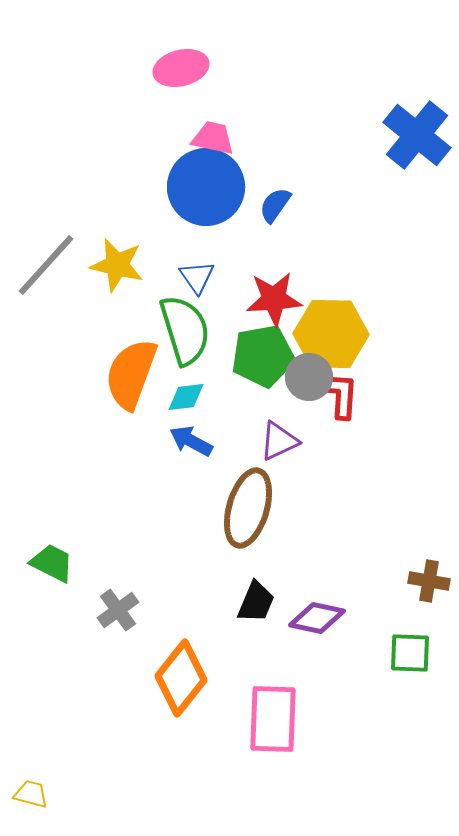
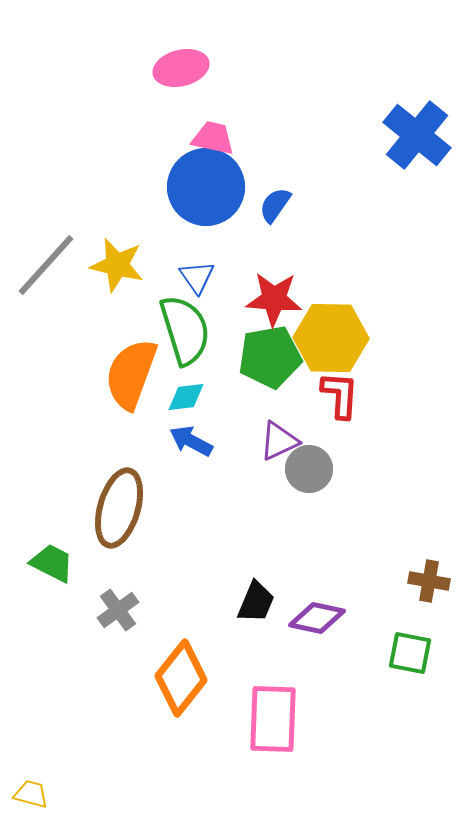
red star: rotated 8 degrees clockwise
yellow hexagon: moved 4 px down
green pentagon: moved 7 px right, 1 px down
gray circle: moved 92 px down
brown ellipse: moved 129 px left
green square: rotated 9 degrees clockwise
